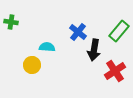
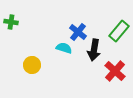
cyan semicircle: moved 17 px right, 1 px down; rotated 14 degrees clockwise
red cross: rotated 15 degrees counterclockwise
